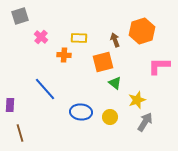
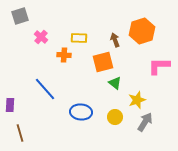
yellow circle: moved 5 px right
